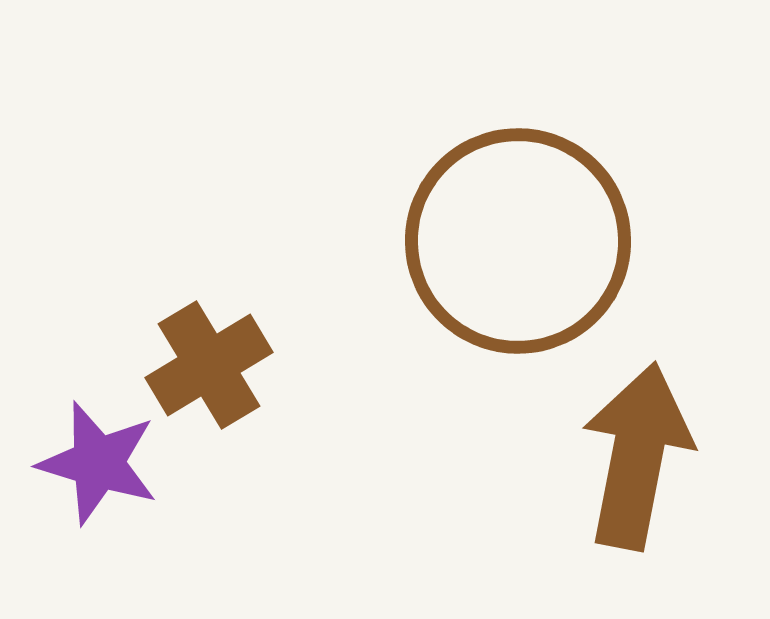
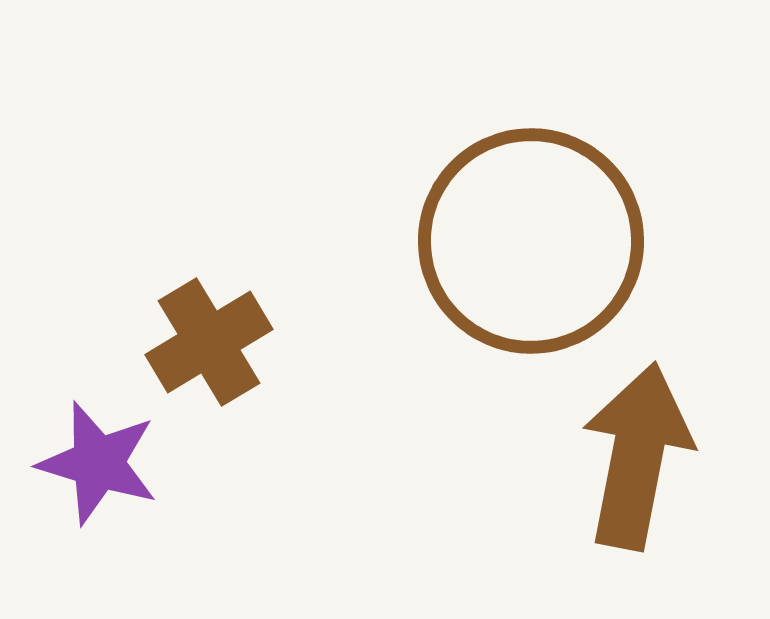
brown circle: moved 13 px right
brown cross: moved 23 px up
